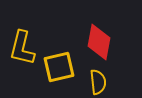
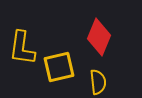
red diamond: moved 5 px up; rotated 12 degrees clockwise
yellow L-shape: rotated 6 degrees counterclockwise
